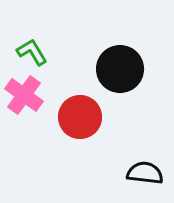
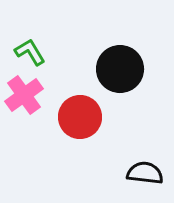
green L-shape: moved 2 px left
pink cross: rotated 18 degrees clockwise
